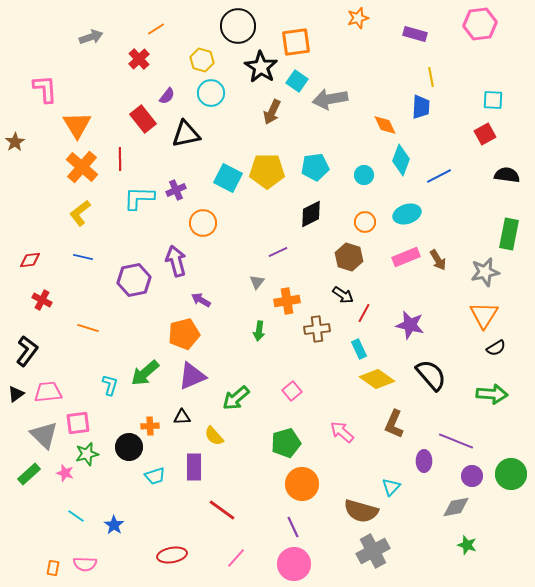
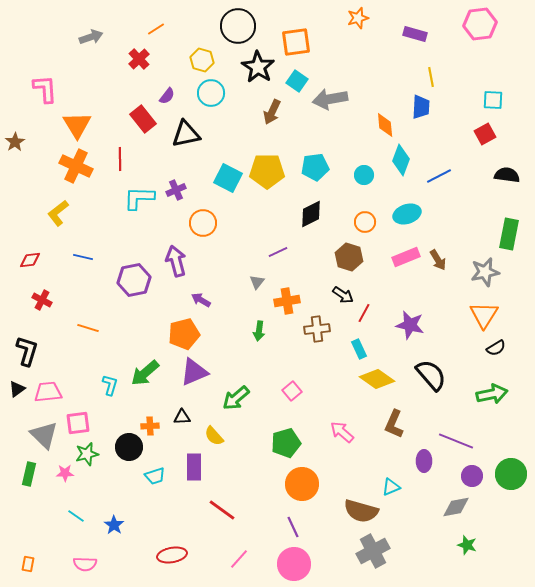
black star at (261, 67): moved 3 px left
orange diamond at (385, 125): rotated 20 degrees clockwise
orange cross at (82, 167): moved 6 px left, 1 px up; rotated 16 degrees counterclockwise
yellow L-shape at (80, 213): moved 22 px left
black L-shape at (27, 351): rotated 20 degrees counterclockwise
purple triangle at (192, 376): moved 2 px right, 4 px up
black triangle at (16, 394): moved 1 px right, 5 px up
green arrow at (492, 394): rotated 16 degrees counterclockwise
pink star at (65, 473): rotated 18 degrees counterclockwise
green rectangle at (29, 474): rotated 35 degrees counterclockwise
cyan triangle at (391, 487): rotated 24 degrees clockwise
pink line at (236, 558): moved 3 px right, 1 px down
orange rectangle at (53, 568): moved 25 px left, 4 px up
